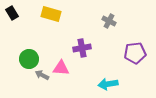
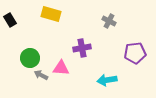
black rectangle: moved 2 px left, 7 px down
green circle: moved 1 px right, 1 px up
gray arrow: moved 1 px left
cyan arrow: moved 1 px left, 4 px up
